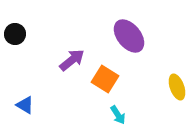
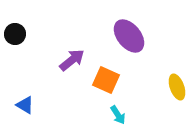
orange square: moved 1 px right, 1 px down; rotated 8 degrees counterclockwise
